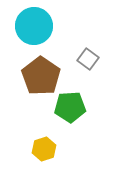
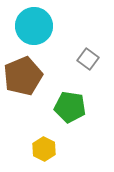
brown pentagon: moved 18 px left; rotated 15 degrees clockwise
green pentagon: rotated 12 degrees clockwise
yellow hexagon: rotated 15 degrees counterclockwise
